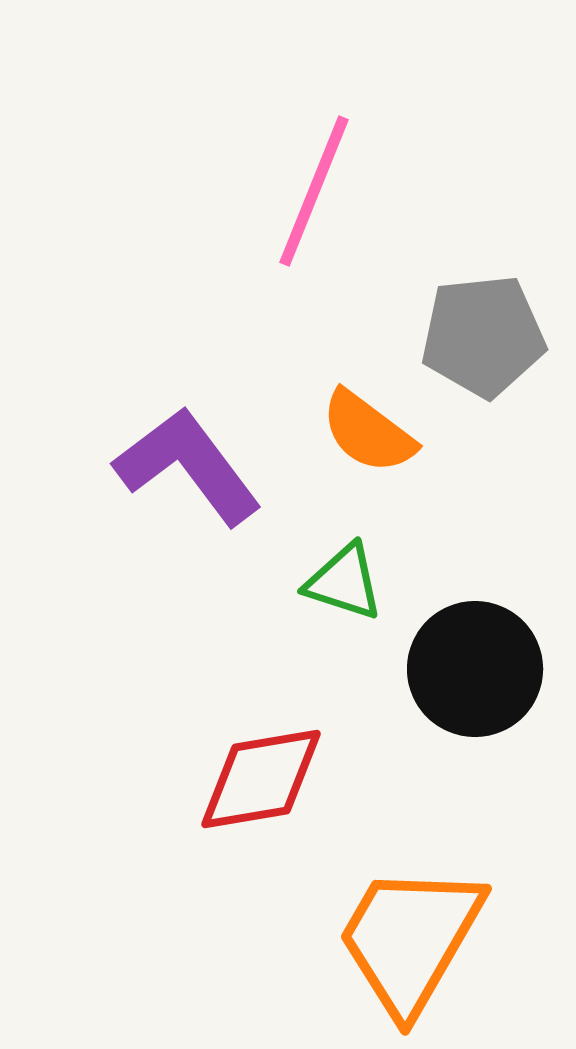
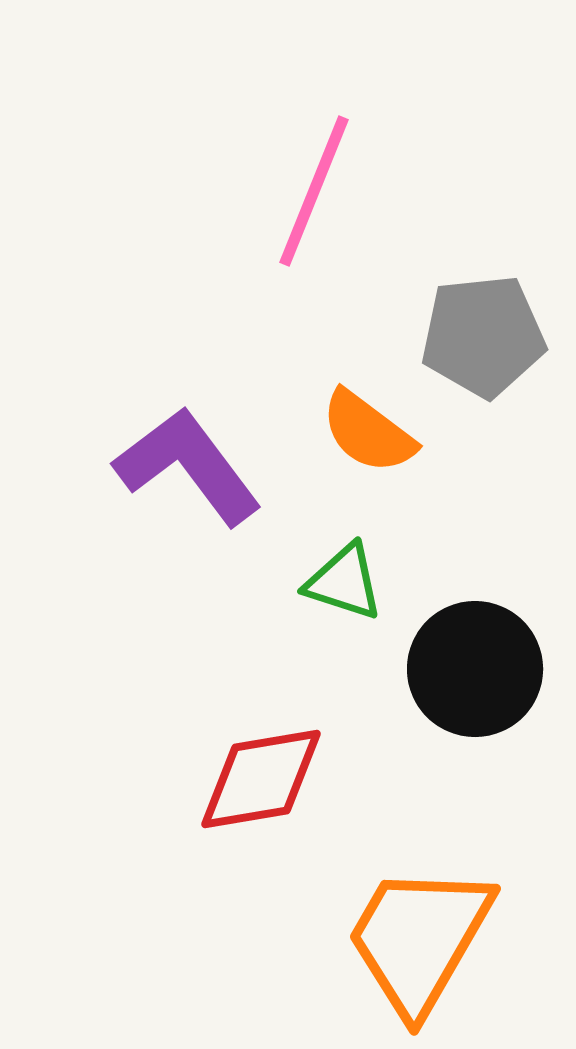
orange trapezoid: moved 9 px right
